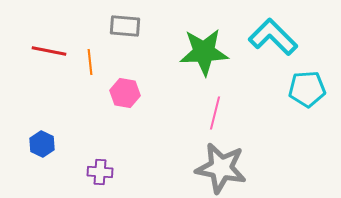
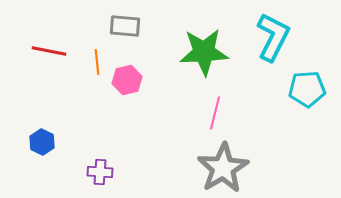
cyan L-shape: rotated 72 degrees clockwise
orange line: moved 7 px right
pink hexagon: moved 2 px right, 13 px up; rotated 24 degrees counterclockwise
blue hexagon: moved 2 px up
gray star: moved 2 px right; rotated 30 degrees clockwise
